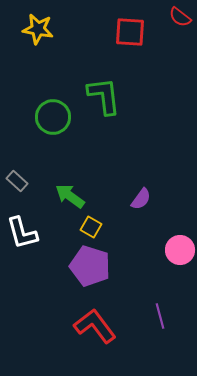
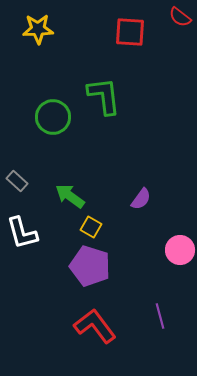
yellow star: rotated 12 degrees counterclockwise
